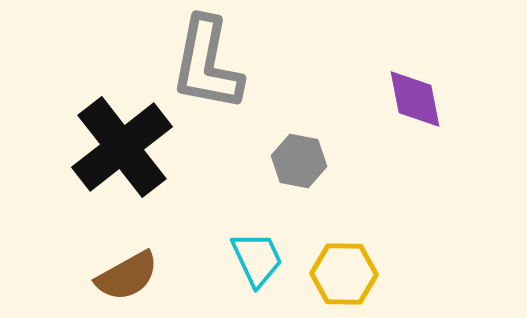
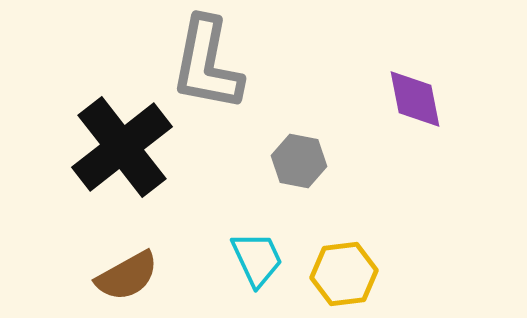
yellow hexagon: rotated 8 degrees counterclockwise
